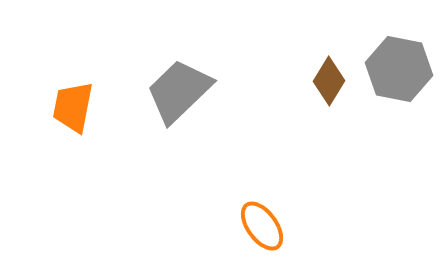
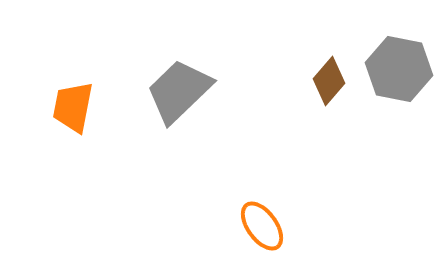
brown diamond: rotated 9 degrees clockwise
